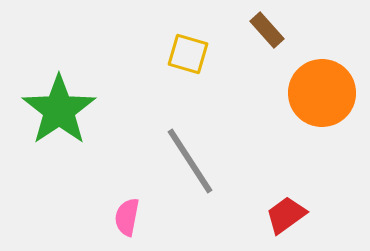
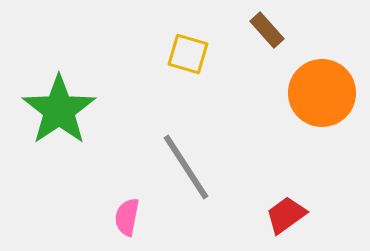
gray line: moved 4 px left, 6 px down
